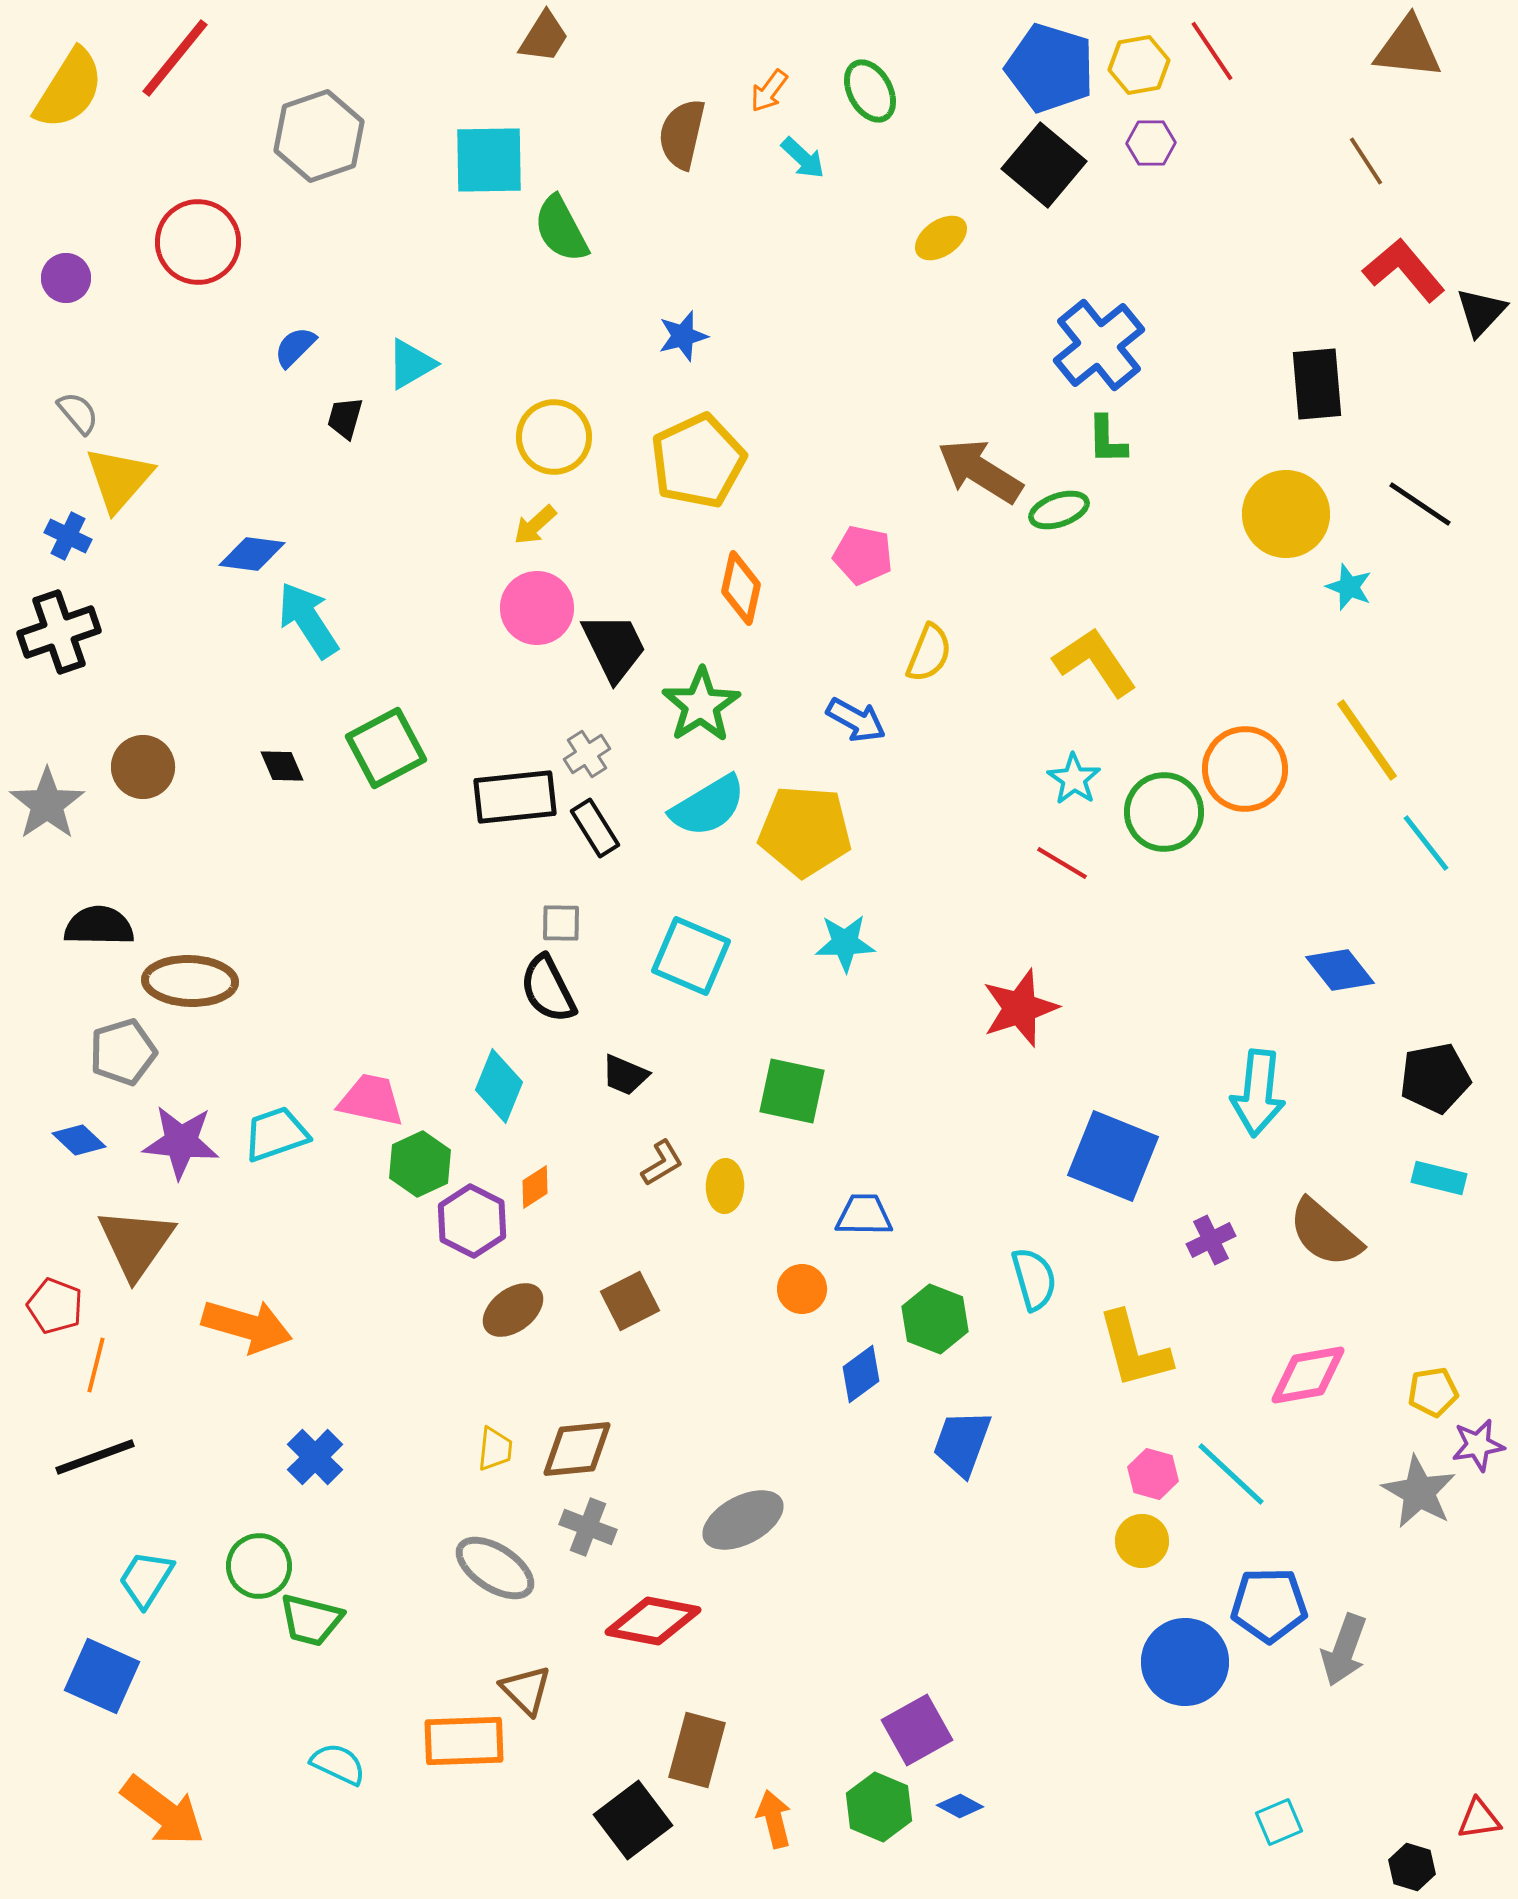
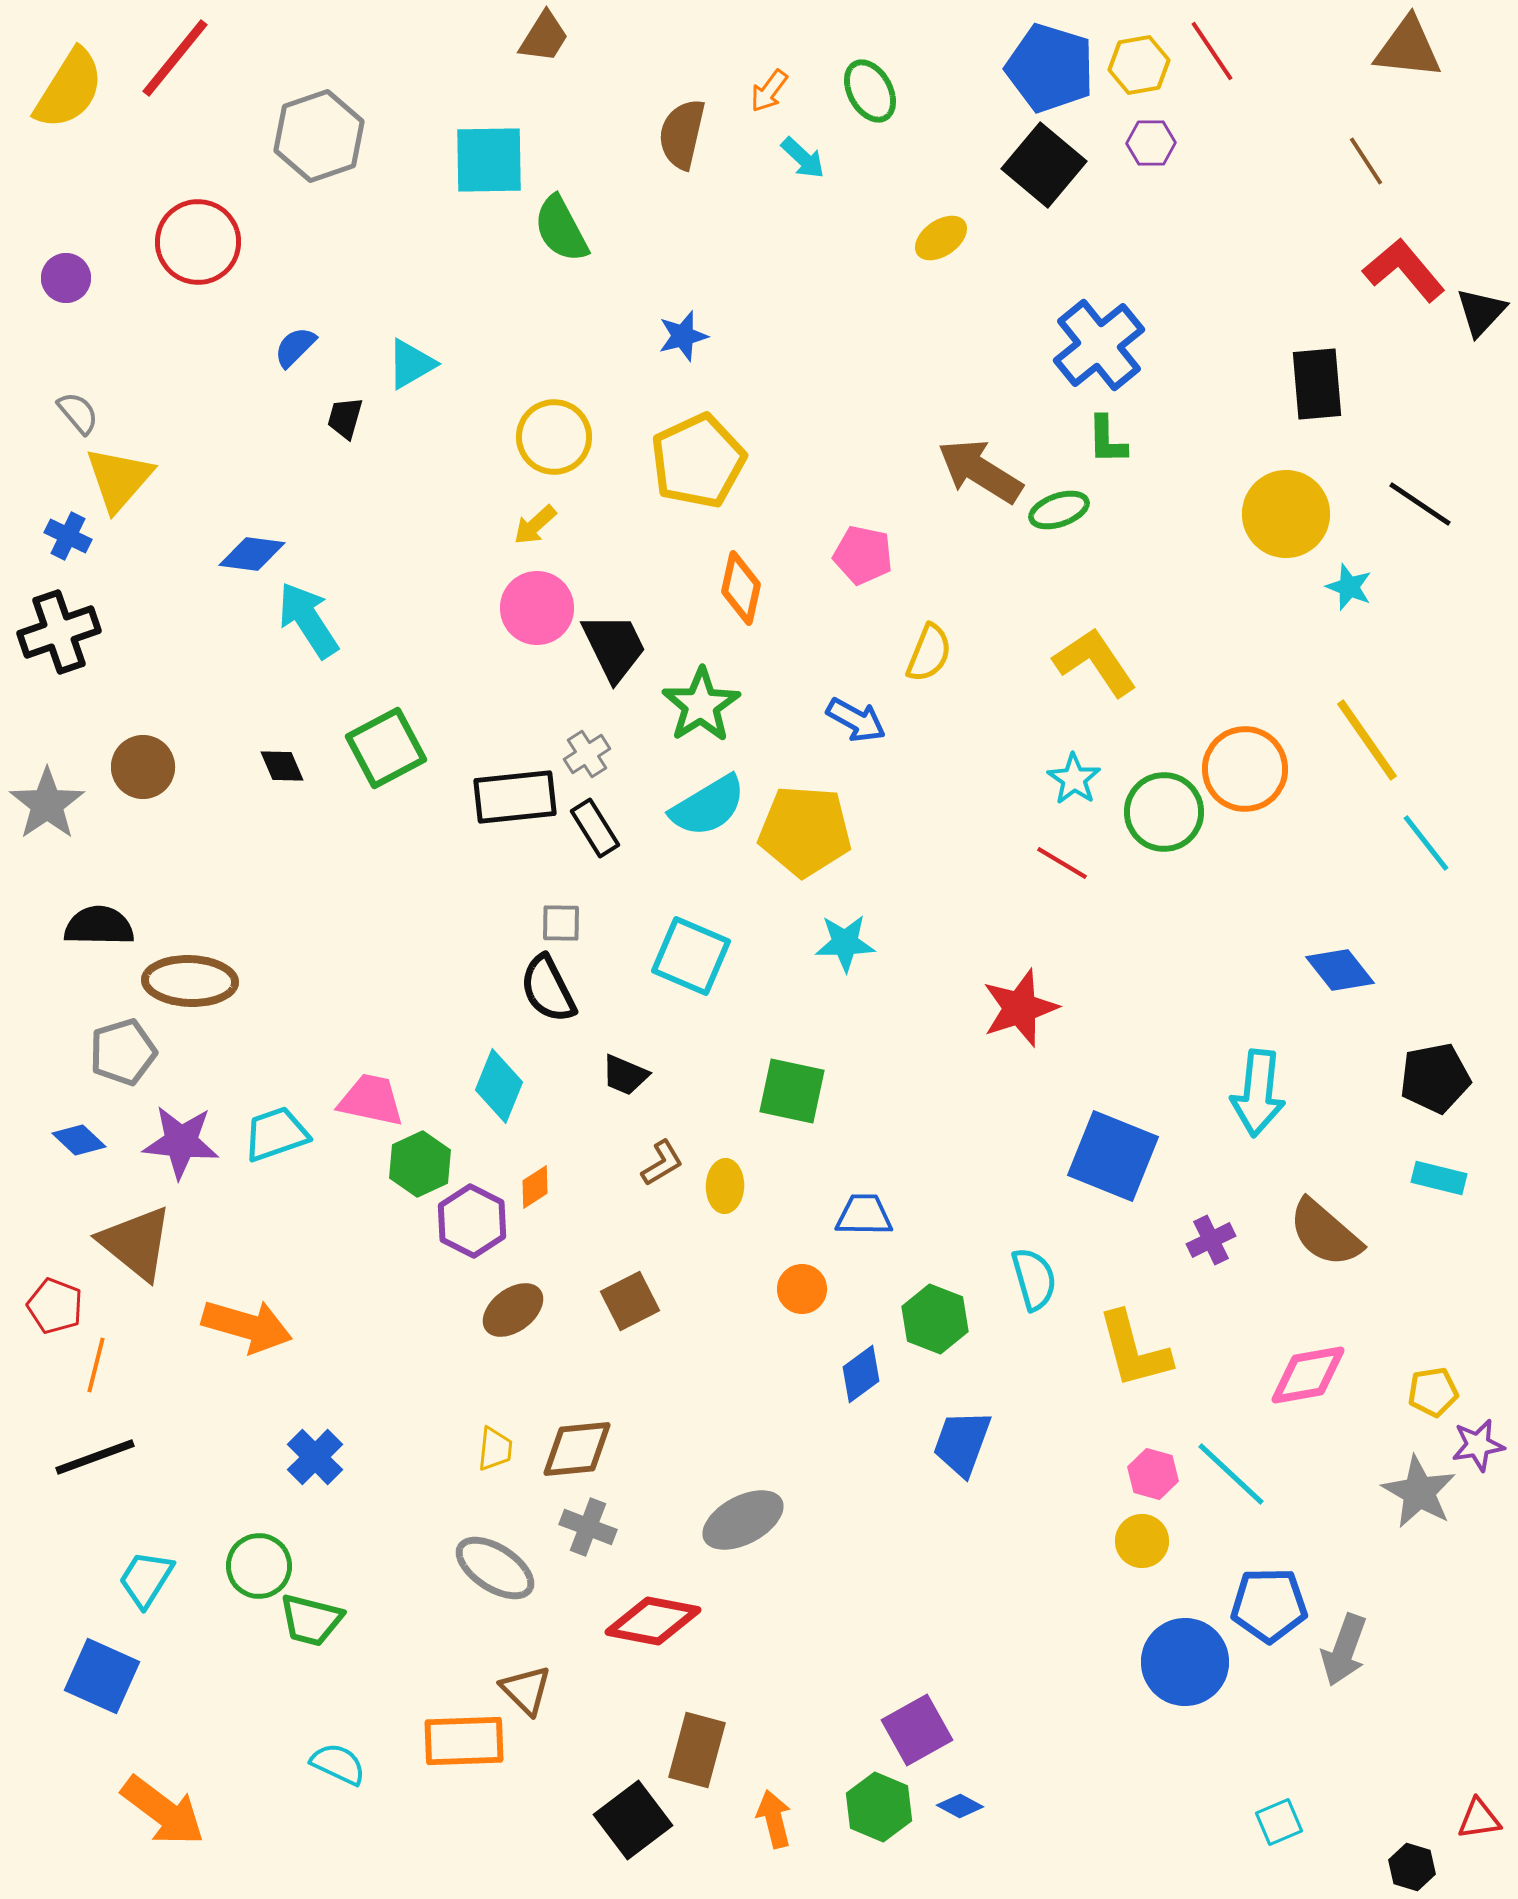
brown triangle at (136, 1243): rotated 26 degrees counterclockwise
